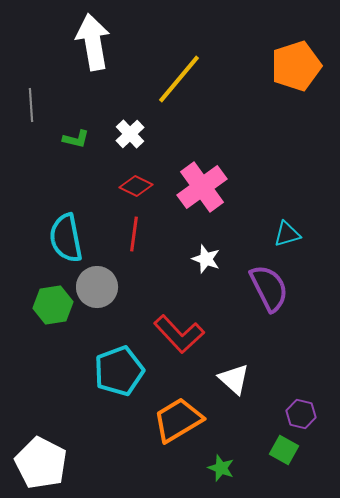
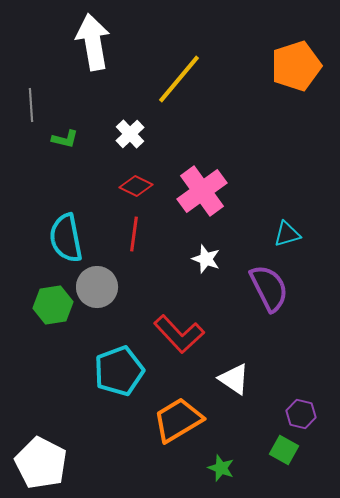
green L-shape: moved 11 px left
pink cross: moved 4 px down
white triangle: rotated 8 degrees counterclockwise
